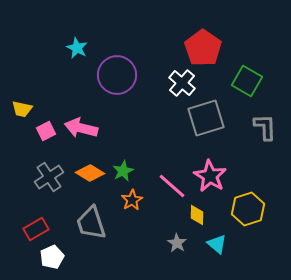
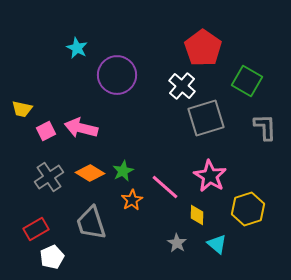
white cross: moved 3 px down
pink line: moved 7 px left, 1 px down
